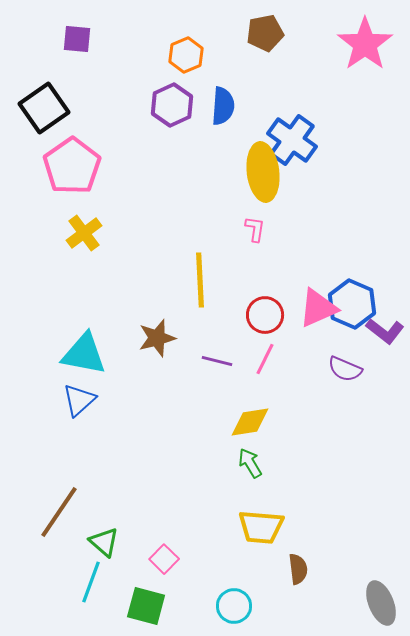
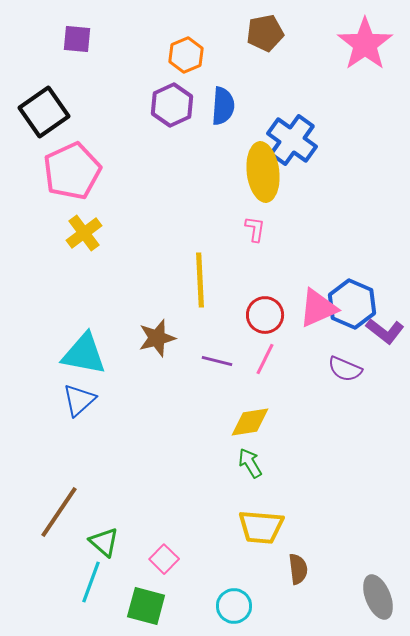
black square: moved 4 px down
pink pentagon: moved 5 px down; rotated 10 degrees clockwise
gray ellipse: moved 3 px left, 6 px up
